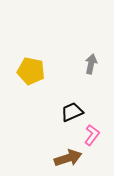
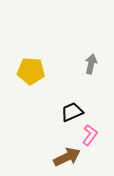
yellow pentagon: rotated 8 degrees counterclockwise
pink L-shape: moved 2 px left
brown arrow: moved 1 px left, 1 px up; rotated 8 degrees counterclockwise
